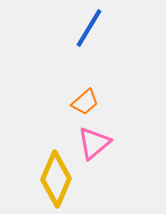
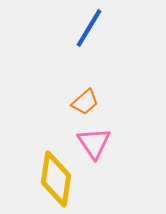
pink triangle: rotated 24 degrees counterclockwise
yellow diamond: rotated 14 degrees counterclockwise
